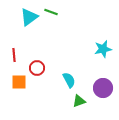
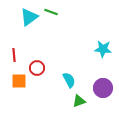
cyan star: rotated 18 degrees clockwise
orange square: moved 1 px up
